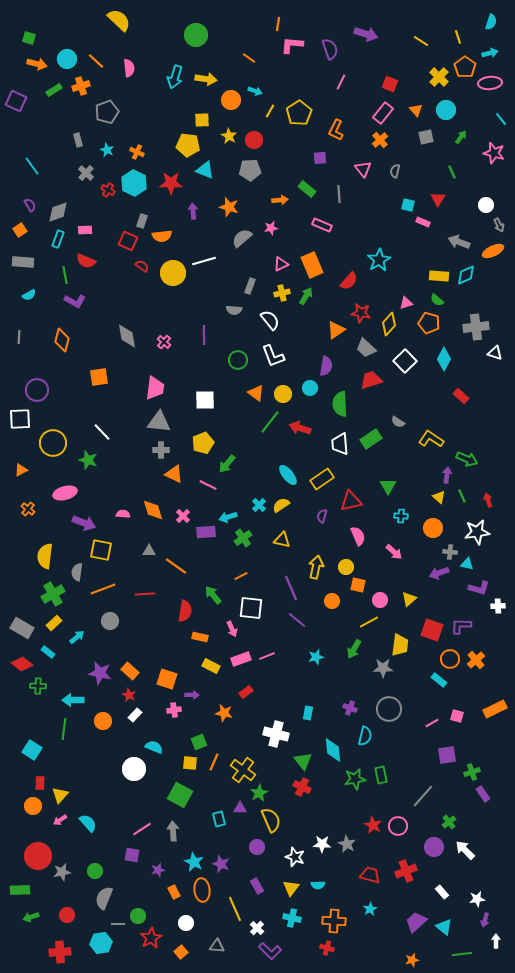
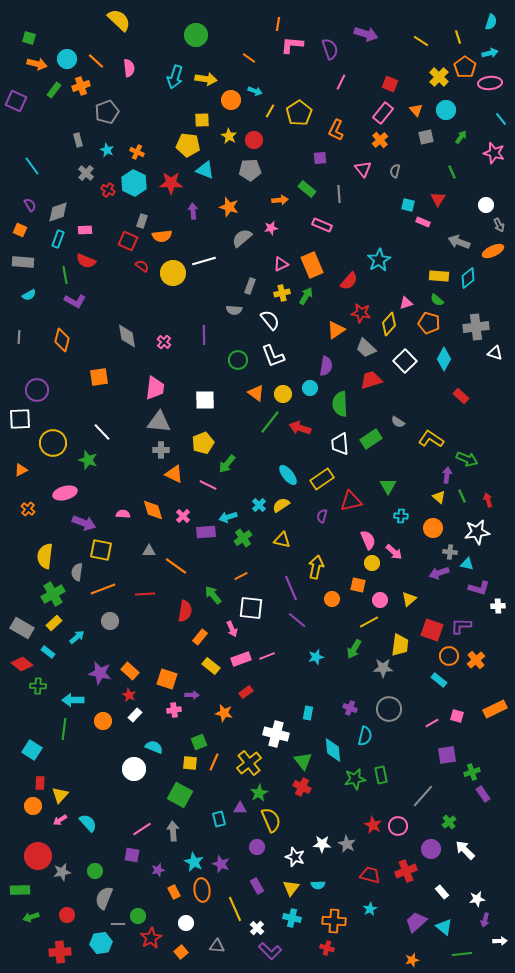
green rectangle at (54, 90): rotated 21 degrees counterclockwise
orange square at (20, 230): rotated 32 degrees counterclockwise
cyan diamond at (466, 275): moved 2 px right, 3 px down; rotated 15 degrees counterclockwise
pink semicircle at (358, 536): moved 10 px right, 4 px down
yellow circle at (346, 567): moved 26 px right, 4 px up
orange circle at (332, 601): moved 2 px up
orange rectangle at (200, 637): rotated 63 degrees counterclockwise
orange circle at (450, 659): moved 1 px left, 3 px up
yellow rectangle at (211, 666): rotated 12 degrees clockwise
yellow cross at (243, 770): moved 6 px right, 7 px up; rotated 15 degrees clockwise
purple circle at (434, 847): moved 3 px left, 2 px down
white arrow at (496, 941): moved 4 px right; rotated 88 degrees clockwise
